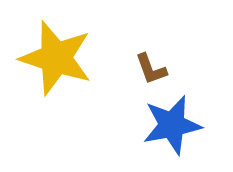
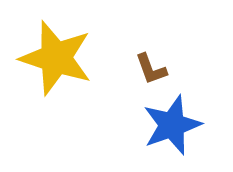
blue star: rotated 8 degrees counterclockwise
